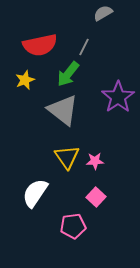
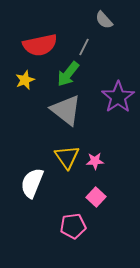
gray semicircle: moved 1 px right, 7 px down; rotated 102 degrees counterclockwise
gray triangle: moved 3 px right
white semicircle: moved 3 px left, 10 px up; rotated 12 degrees counterclockwise
